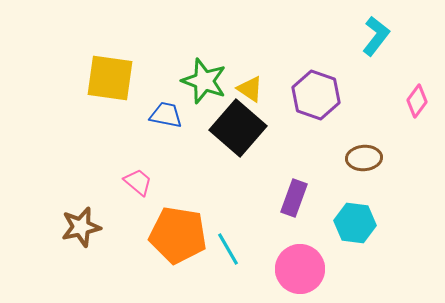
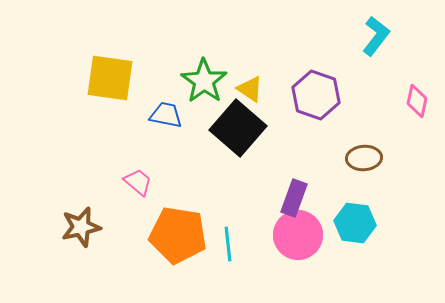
green star: rotated 15 degrees clockwise
pink diamond: rotated 24 degrees counterclockwise
cyan line: moved 5 px up; rotated 24 degrees clockwise
pink circle: moved 2 px left, 34 px up
